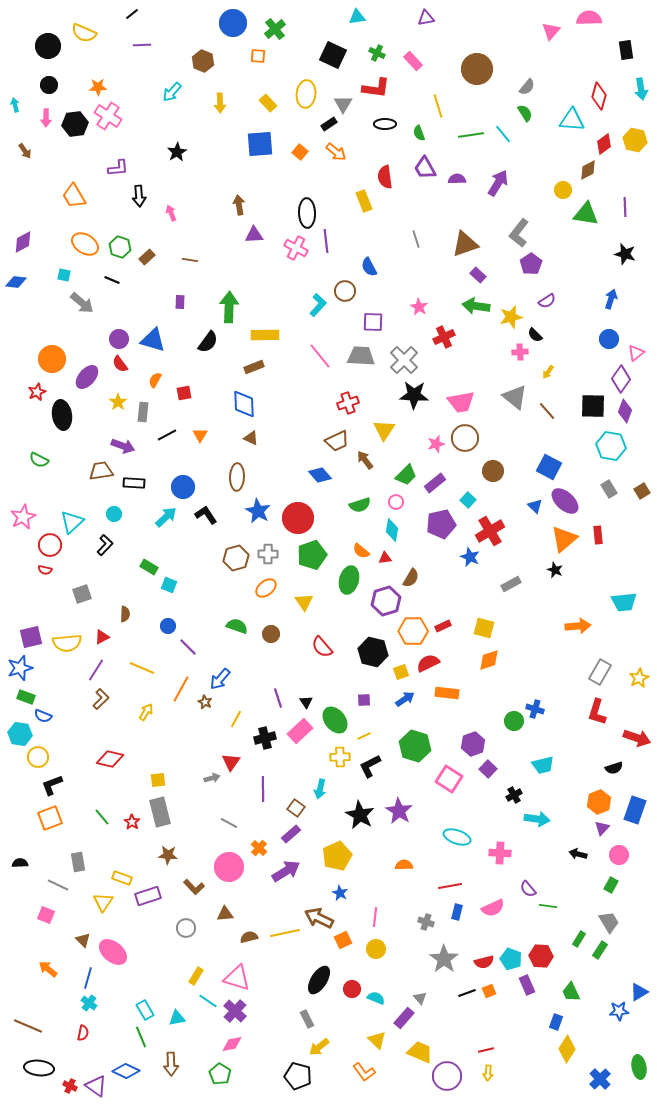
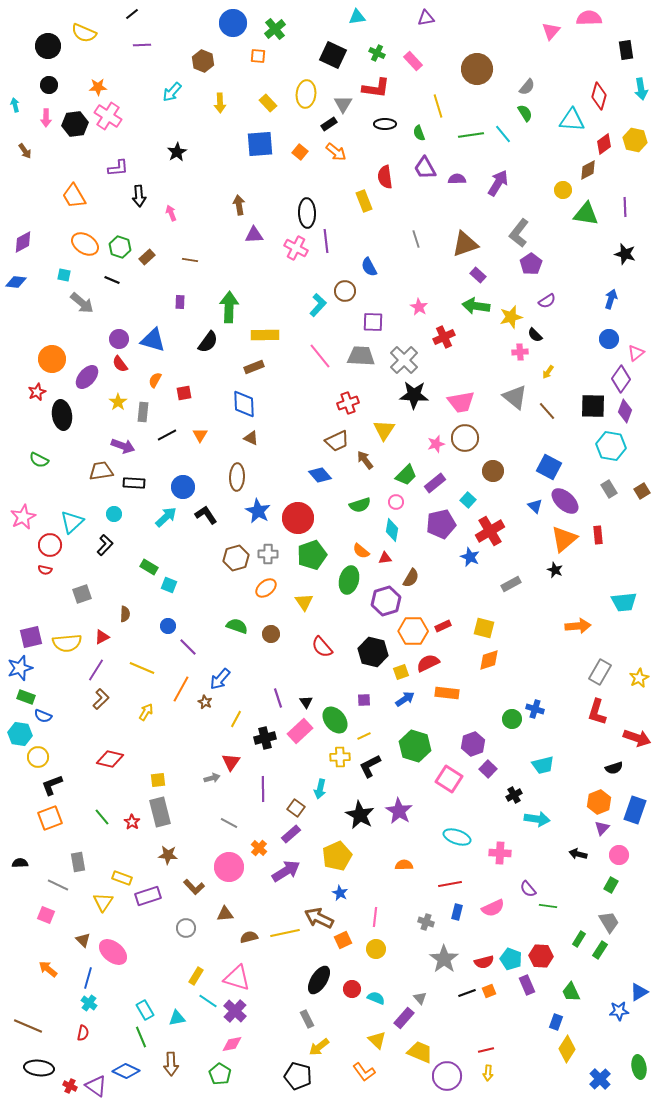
green circle at (514, 721): moved 2 px left, 2 px up
red line at (450, 886): moved 2 px up
